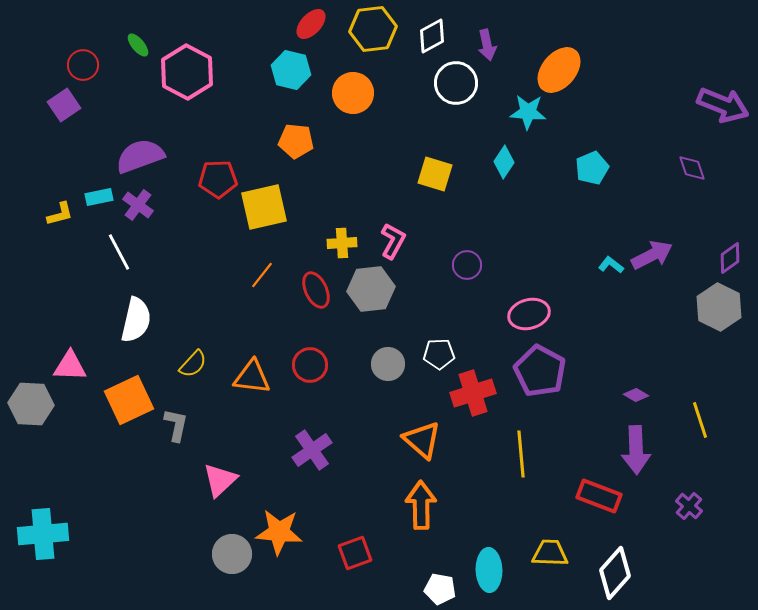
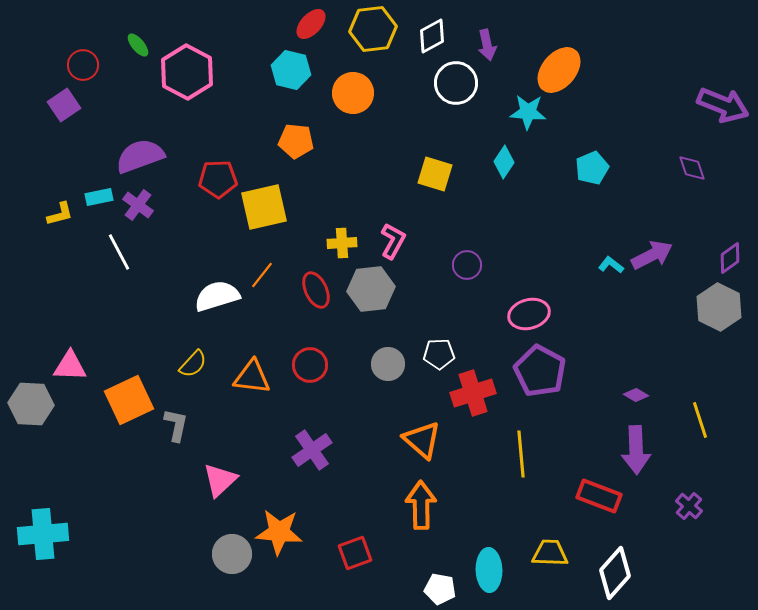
white semicircle at (136, 320): moved 81 px right, 24 px up; rotated 120 degrees counterclockwise
